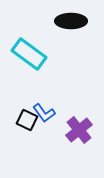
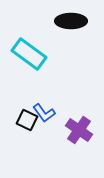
purple cross: rotated 16 degrees counterclockwise
